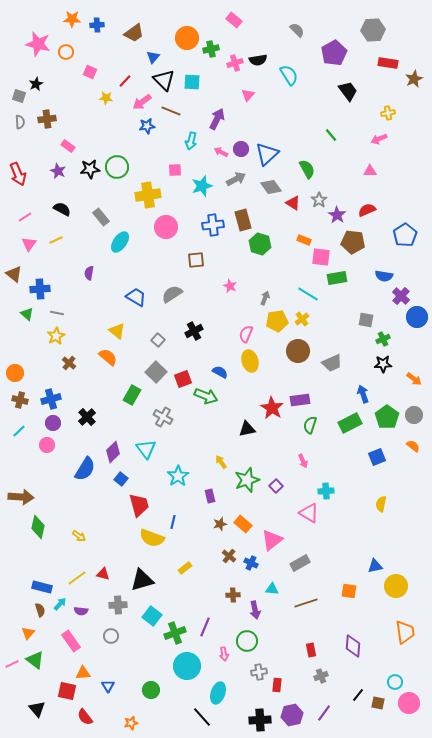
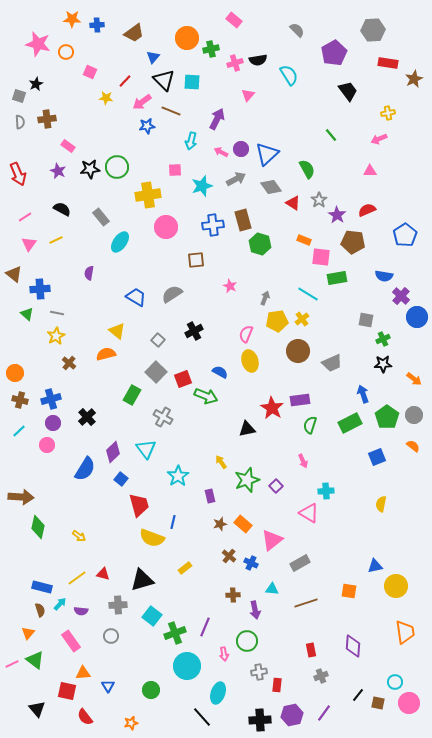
orange semicircle at (108, 357): moved 2 px left, 3 px up; rotated 54 degrees counterclockwise
